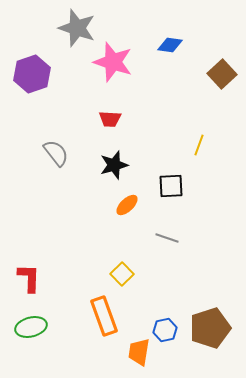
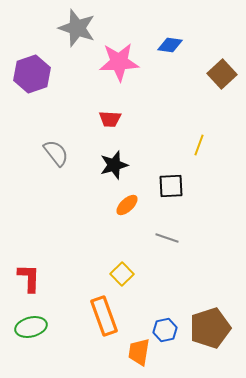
pink star: moved 6 px right; rotated 21 degrees counterclockwise
